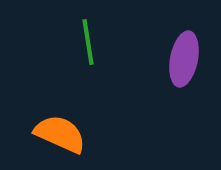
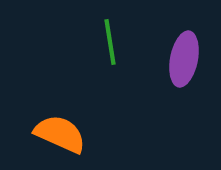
green line: moved 22 px right
